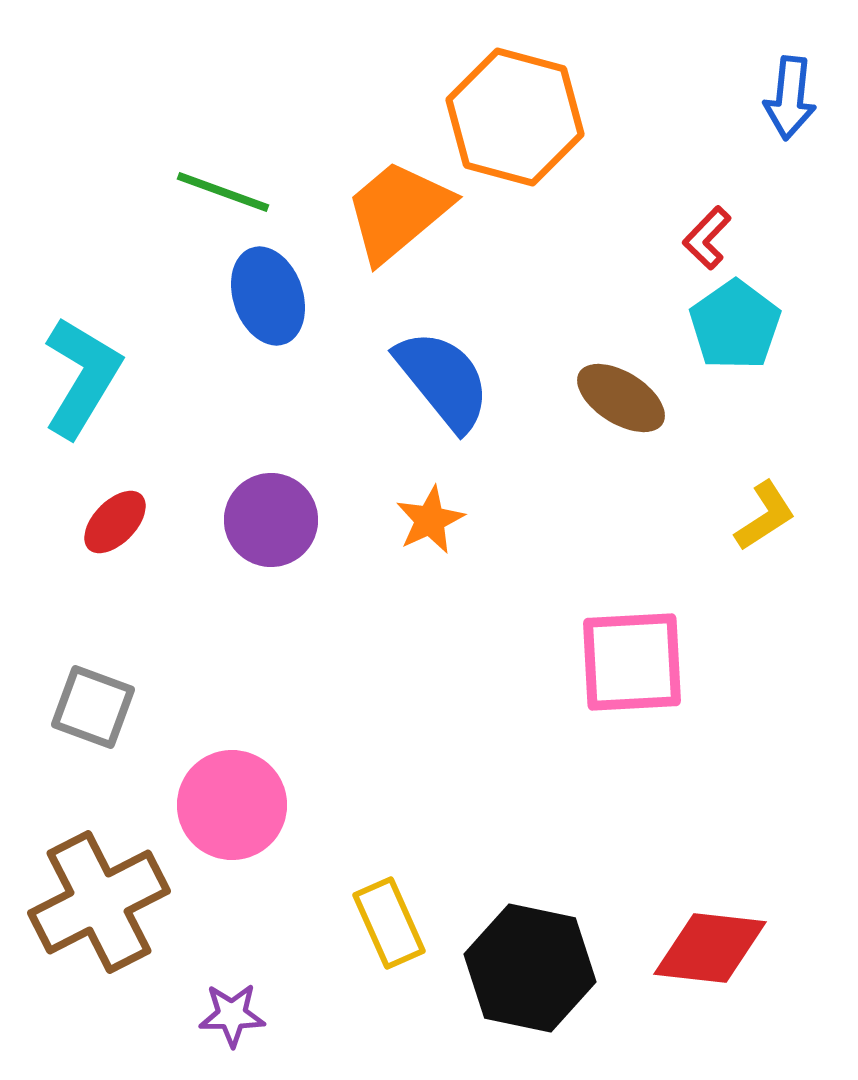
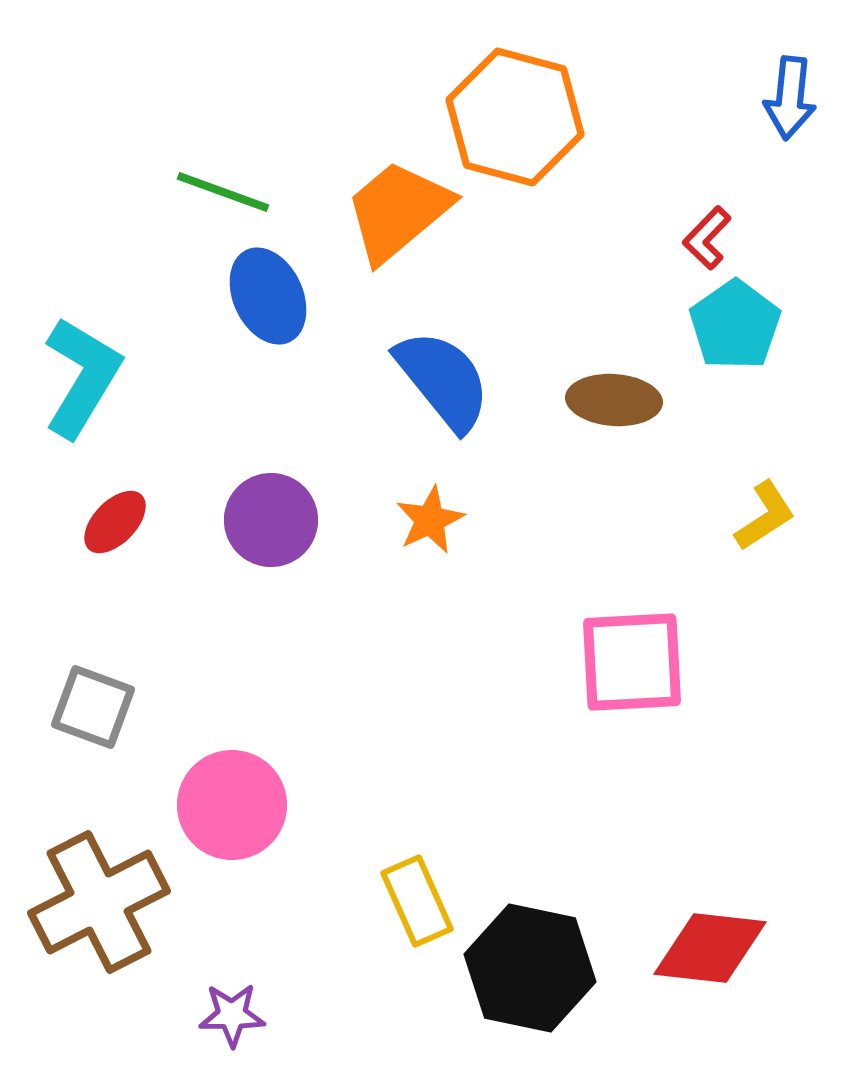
blue ellipse: rotated 6 degrees counterclockwise
brown ellipse: moved 7 px left, 2 px down; rotated 28 degrees counterclockwise
yellow rectangle: moved 28 px right, 22 px up
